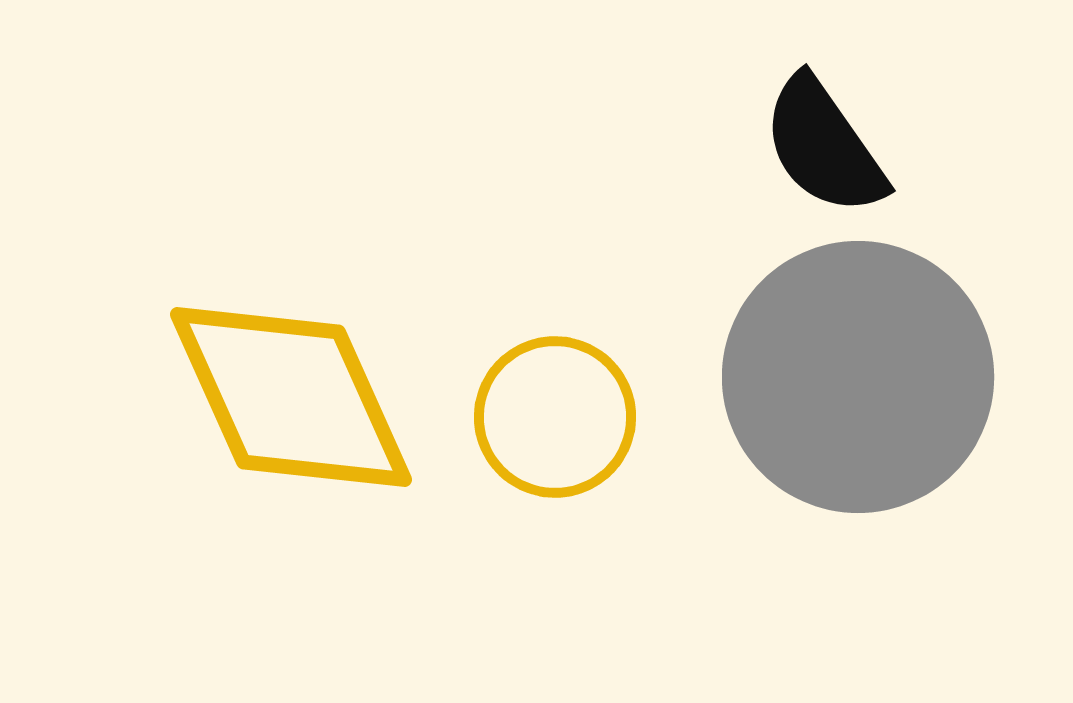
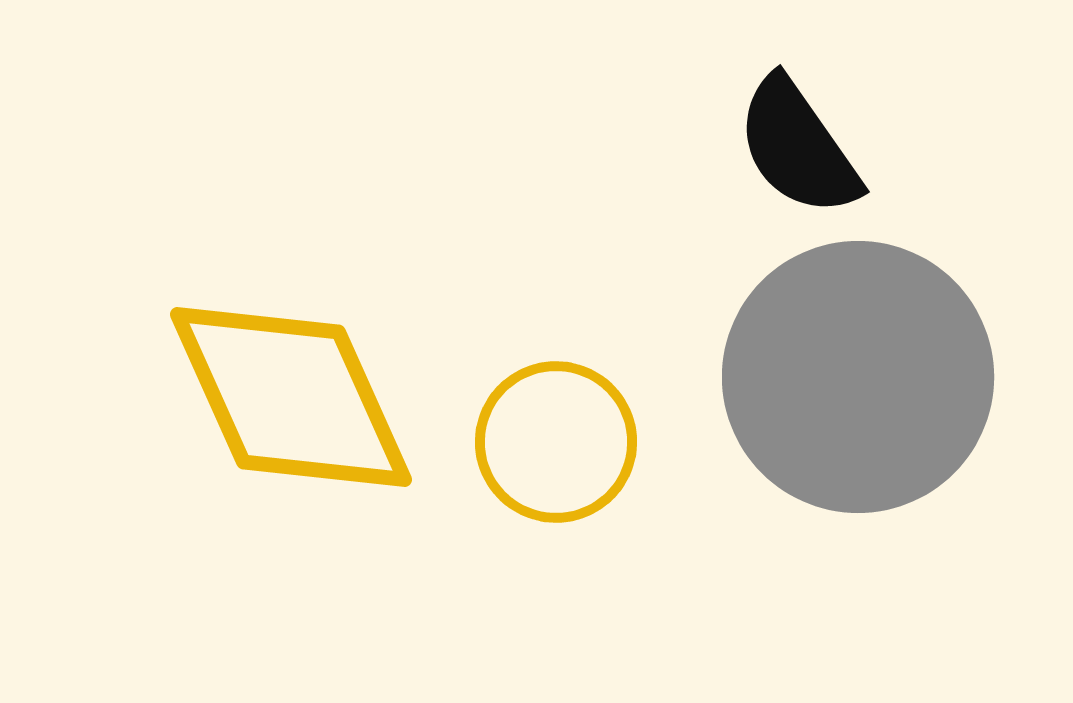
black semicircle: moved 26 px left, 1 px down
yellow circle: moved 1 px right, 25 px down
